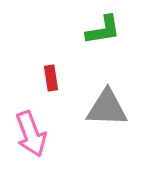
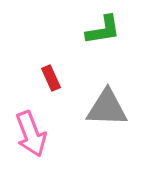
red rectangle: rotated 15 degrees counterclockwise
